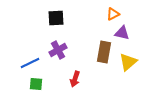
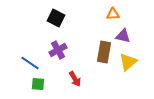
orange triangle: rotated 24 degrees clockwise
black square: rotated 30 degrees clockwise
purple triangle: moved 1 px right, 3 px down
blue line: rotated 60 degrees clockwise
red arrow: rotated 49 degrees counterclockwise
green square: moved 2 px right
